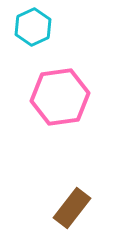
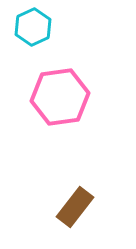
brown rectangle: moved 3 px right, 1 px up
